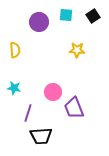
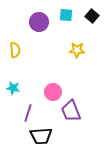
black square: moved 1 px left; rotated 16 degrees counterclockwise
cyan star: moved 1 px left
purple trapezoid: moved 3 px left, 3 px down
